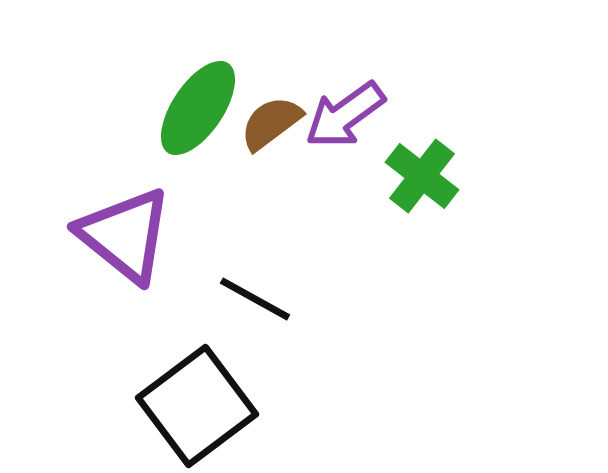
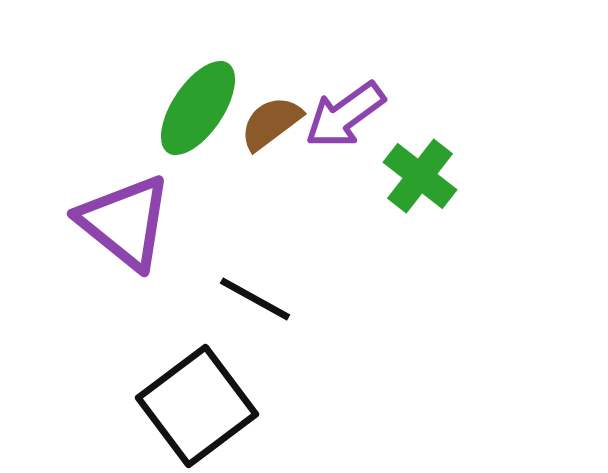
green cross: moved 2 px left
purple triangle: moved 13 px up
